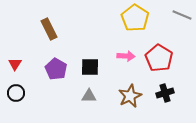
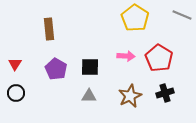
brown rectangle: rotated 20 degrees clockwise
